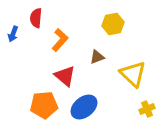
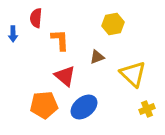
blue arrow: rotated 21 degrees counterclockwise
orange L-shape: rotated 45 degrees counterclockwise
